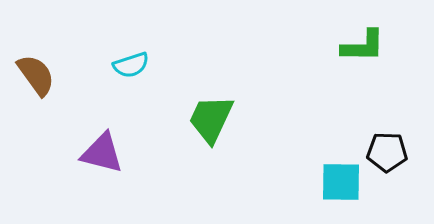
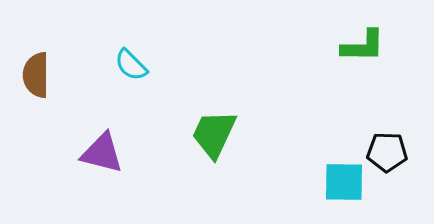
cyan semicircle: rotated 63 degrees clockwise
brown semicircle: rotated 144 degrees counterclockwise
green trapezoid: moved 3 px right, 15 px down
cyan square: moved 3 px right
